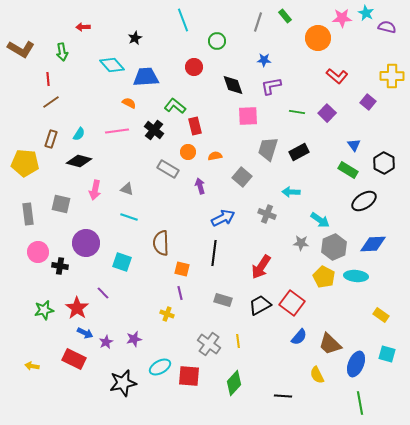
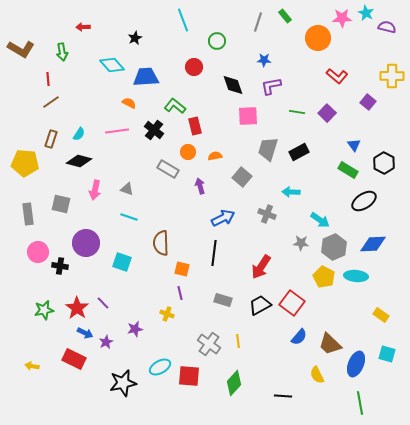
purple line at (103, 293): moved 10 px down
purple star at (134, 339): moved 1 px right, 10 px up
